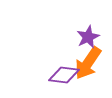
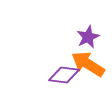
orange arrow: moved 1 px down; rotated 88 degrees clockwise
